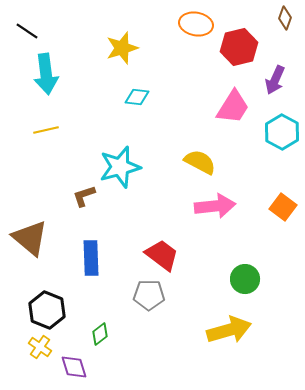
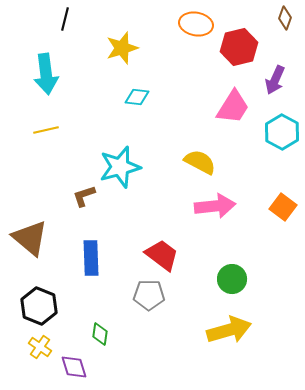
black line: moved 38 px right, 12 px up; rotated 70 degrees clockwise
green circle: moved 13 px left
black hexagon: moved 8 px left, 4 px up
green diamond: rotated 45 degrees counterclockwise
